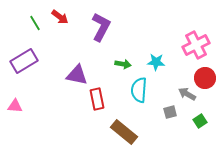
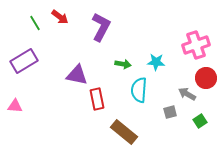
pink cross: rotated 8 degrees clockwise
red circle: moved 1 px right
